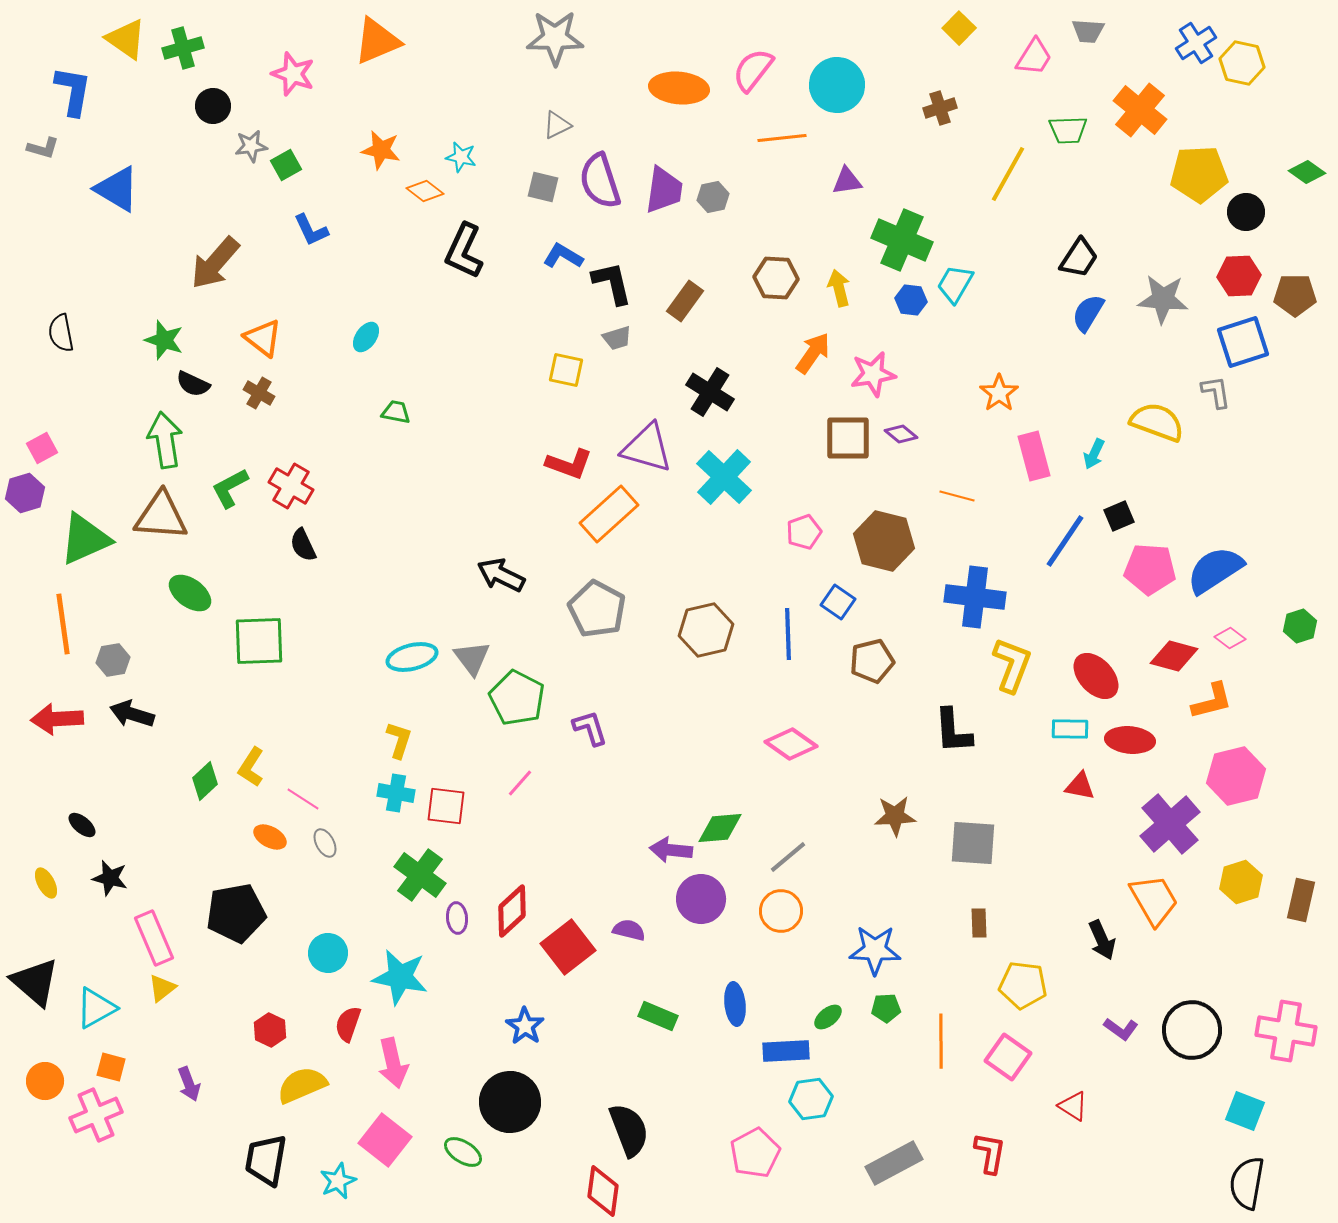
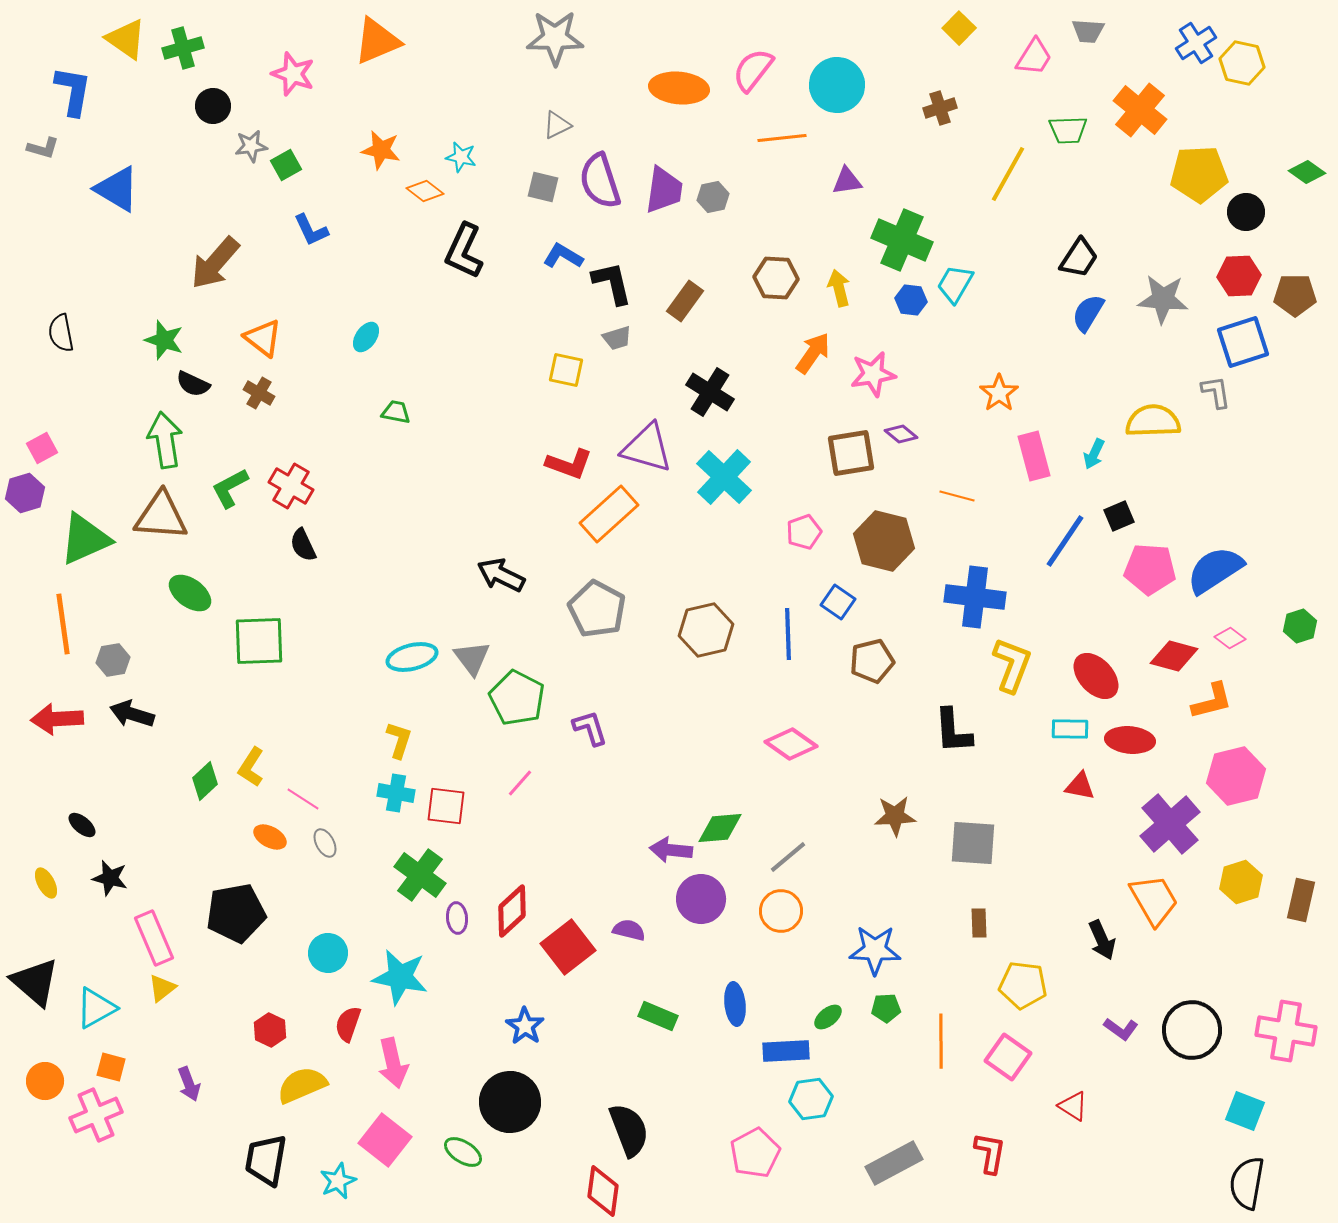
yellow semicircle at (1157, 422): moved 4 px left, 1 px up; rotated 22 degrees counterclockwise
brown square at (848, 438): moved 3 px right, 15 px down; rotated 9 degrees counterclockwise
